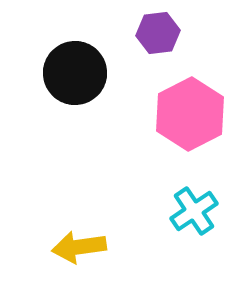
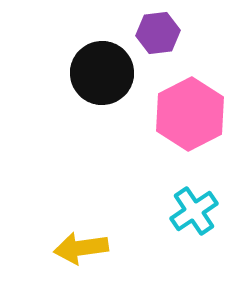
black circle: moved 27 px right
yellow arrow: moved 2 px right, 1 px down
